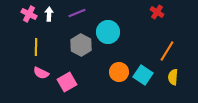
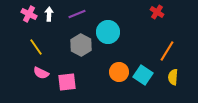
purple line: moved 1 px down
yellow line: rotated 36 degrees counterclockwise
pink square: rotated 24 degrees clockwise
